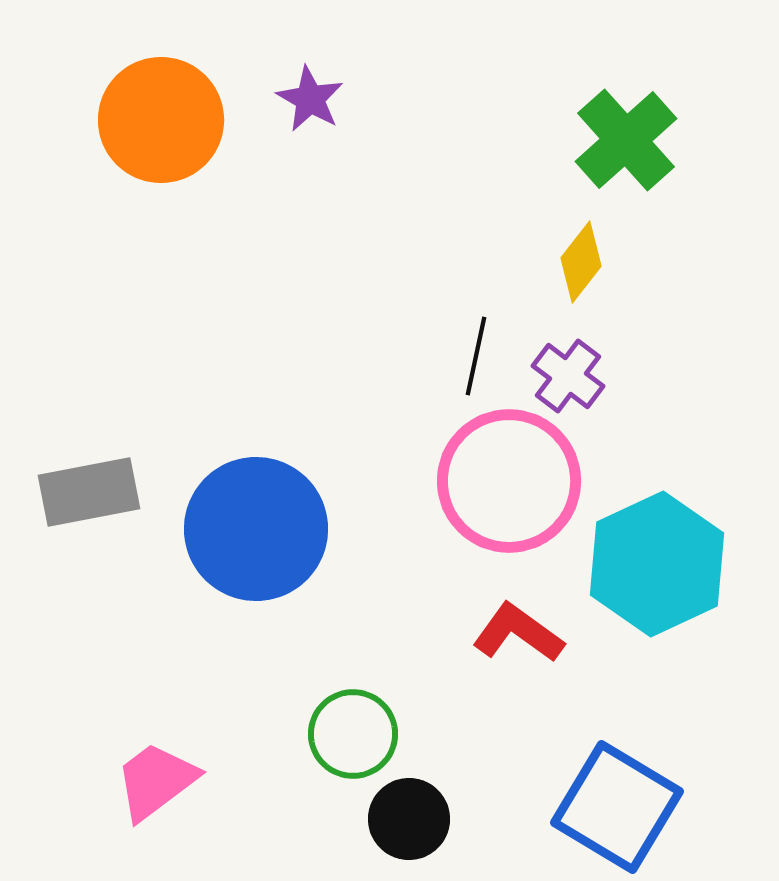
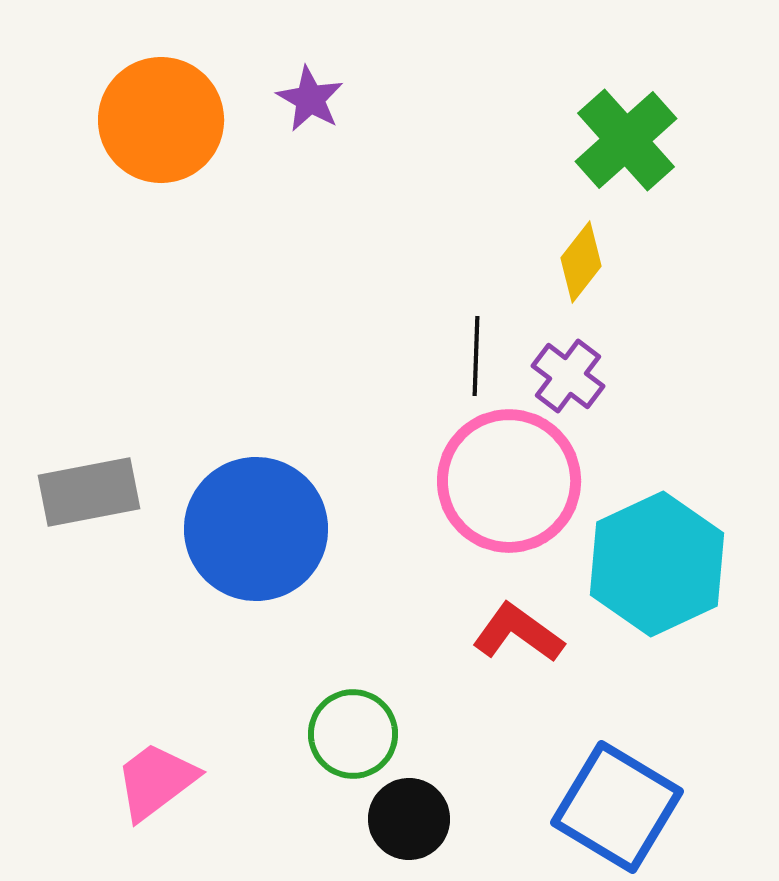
black line: rotated 10 degrees counterclockwise
